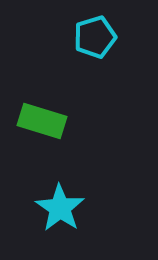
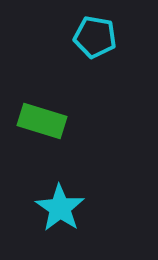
cyan pentagon: rotated 27 degrees clockwise
